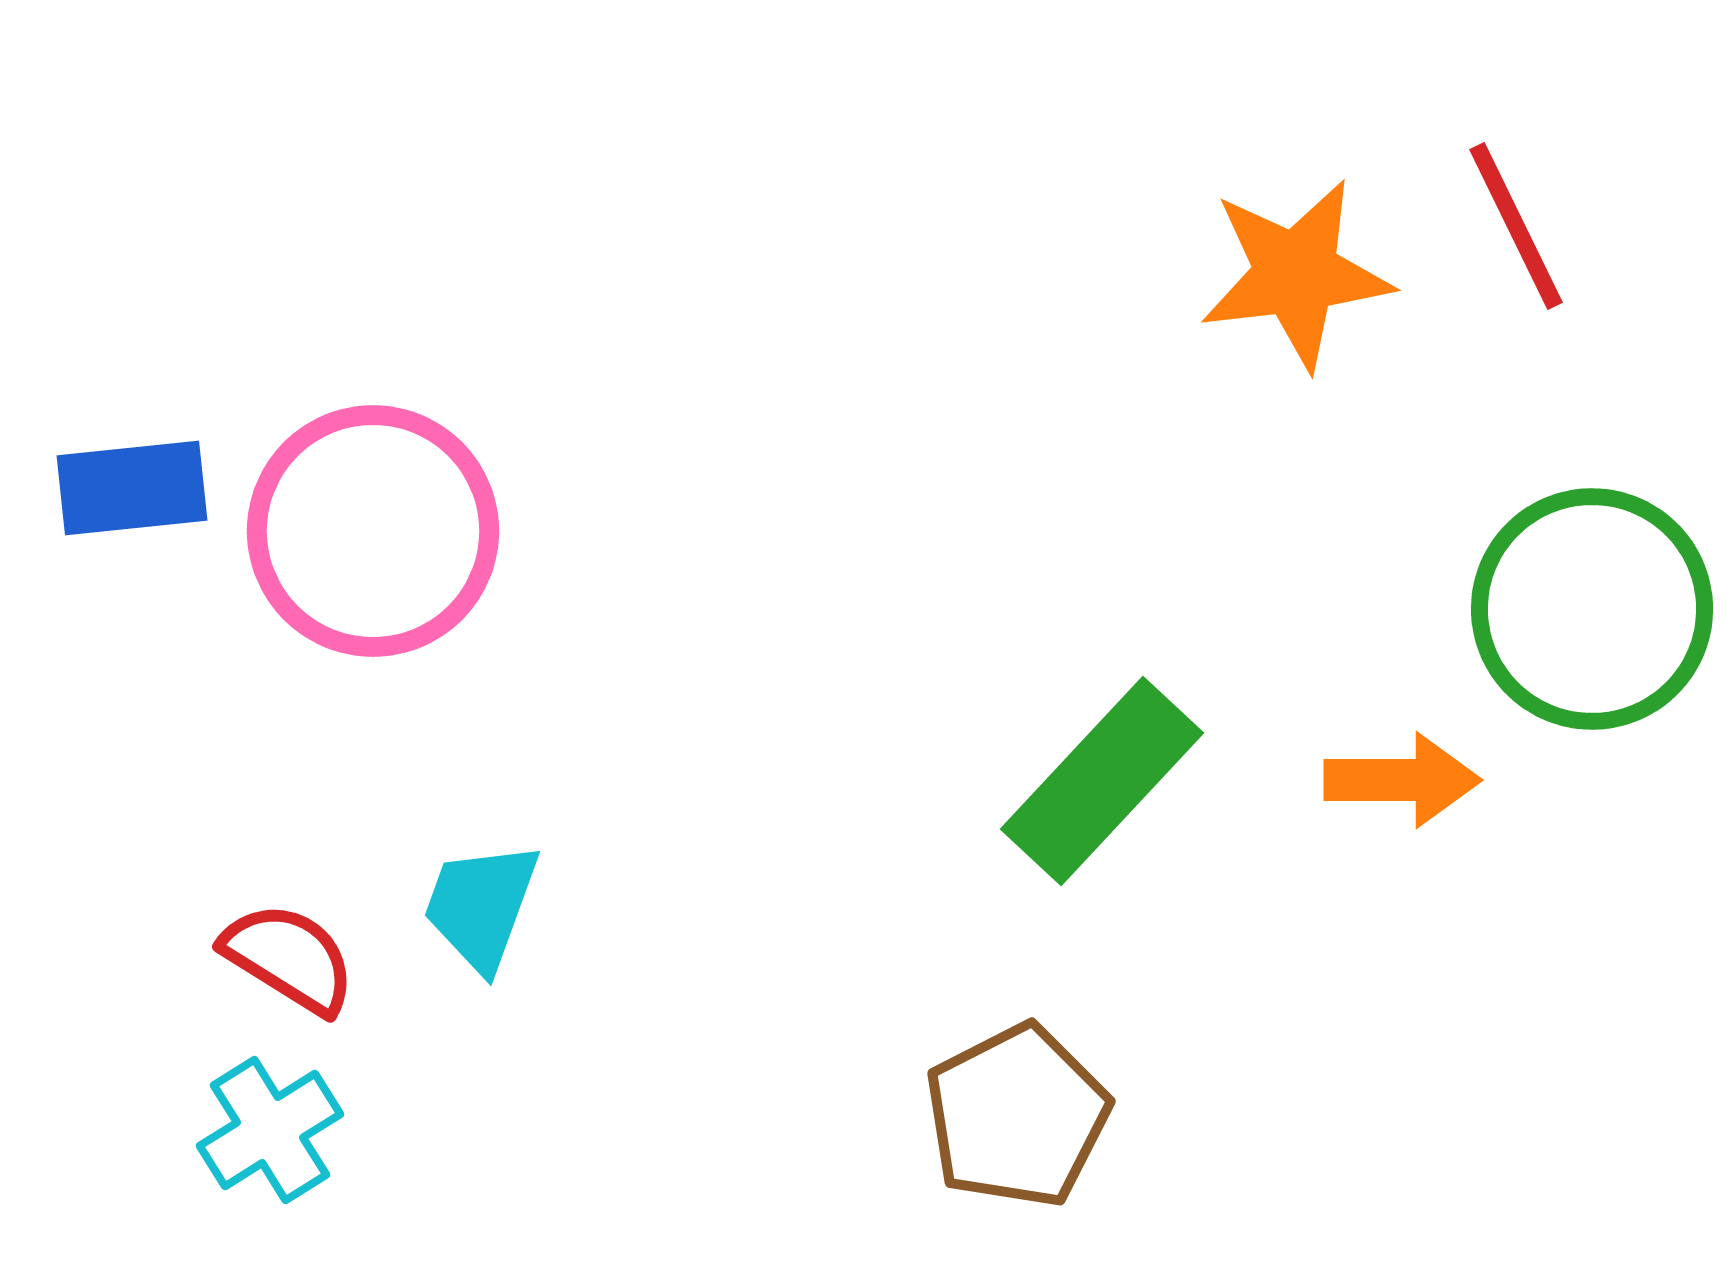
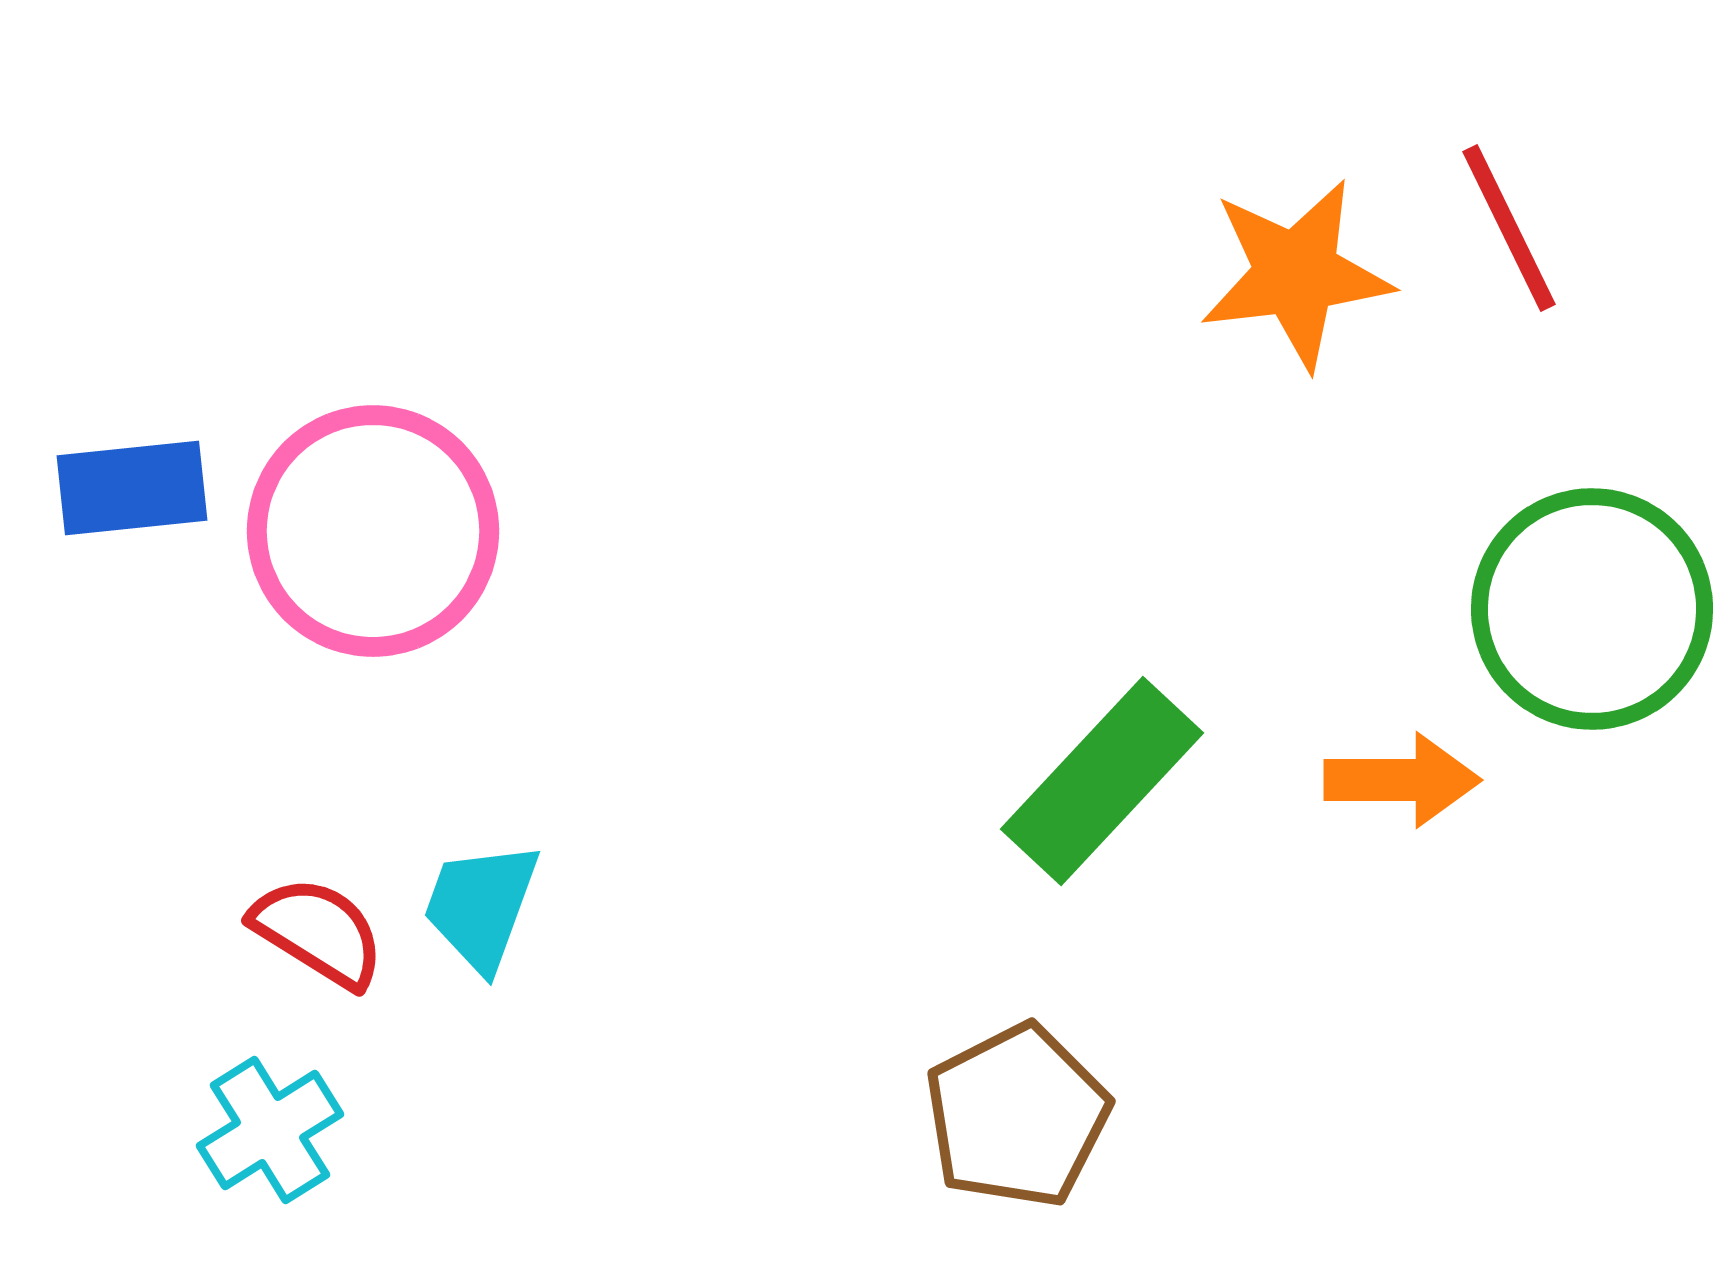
red line: moved 7 px left, 2 px down
red semicircle: moved 29 px right, 26 px up
